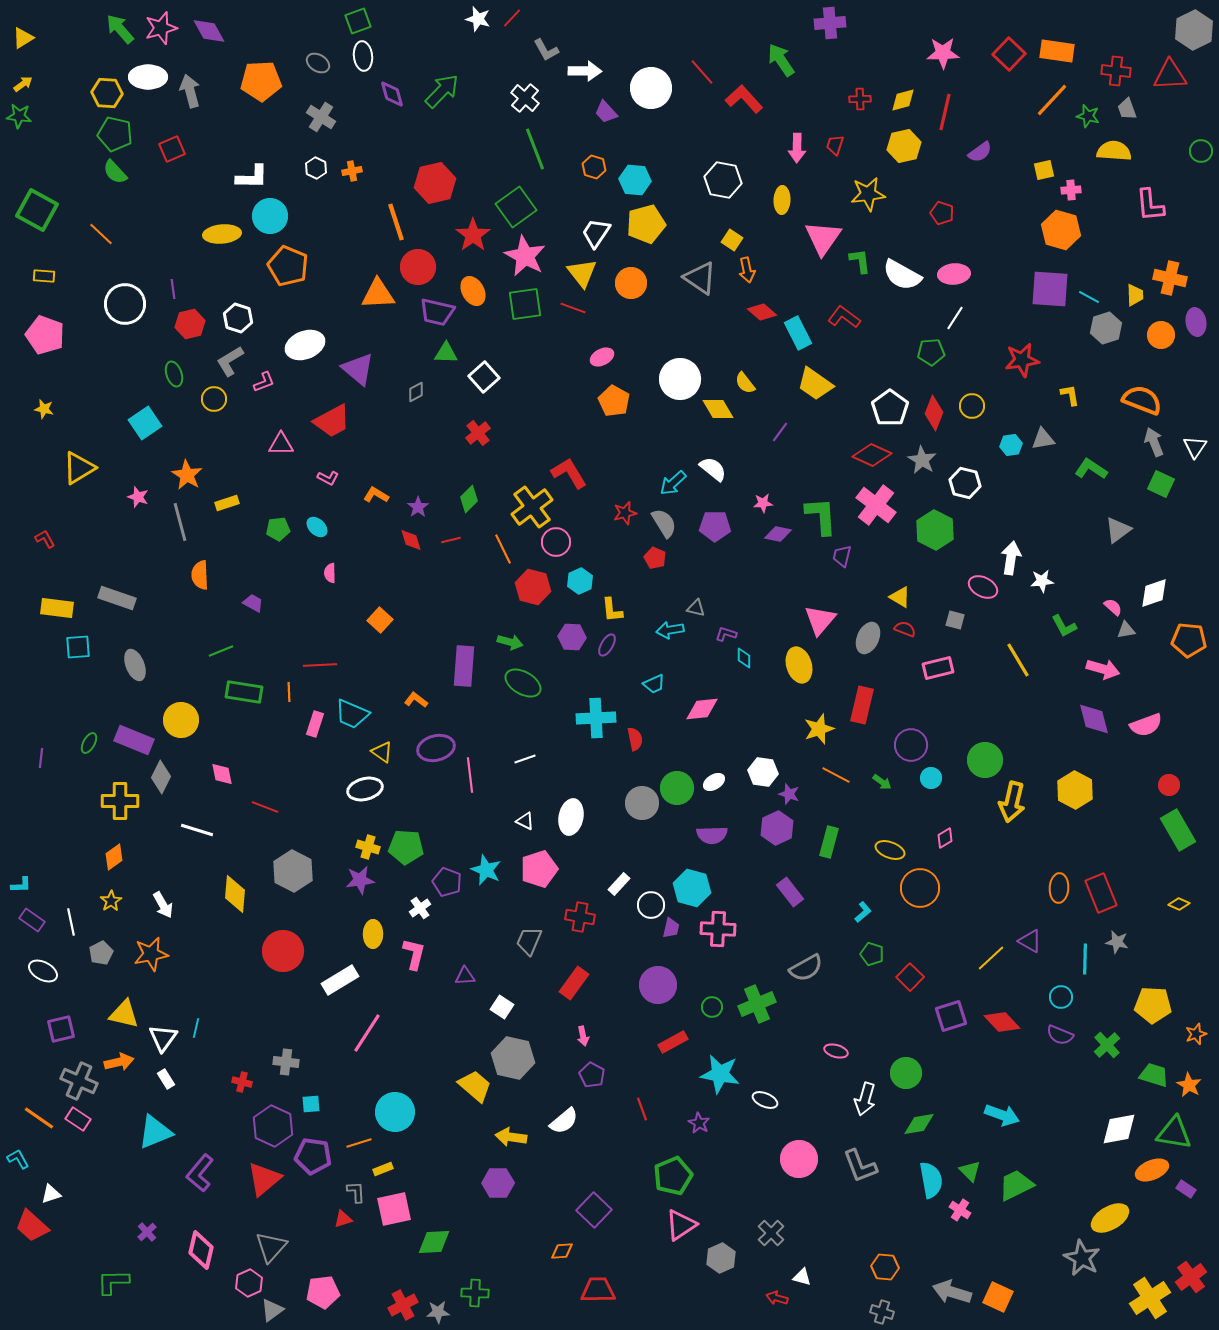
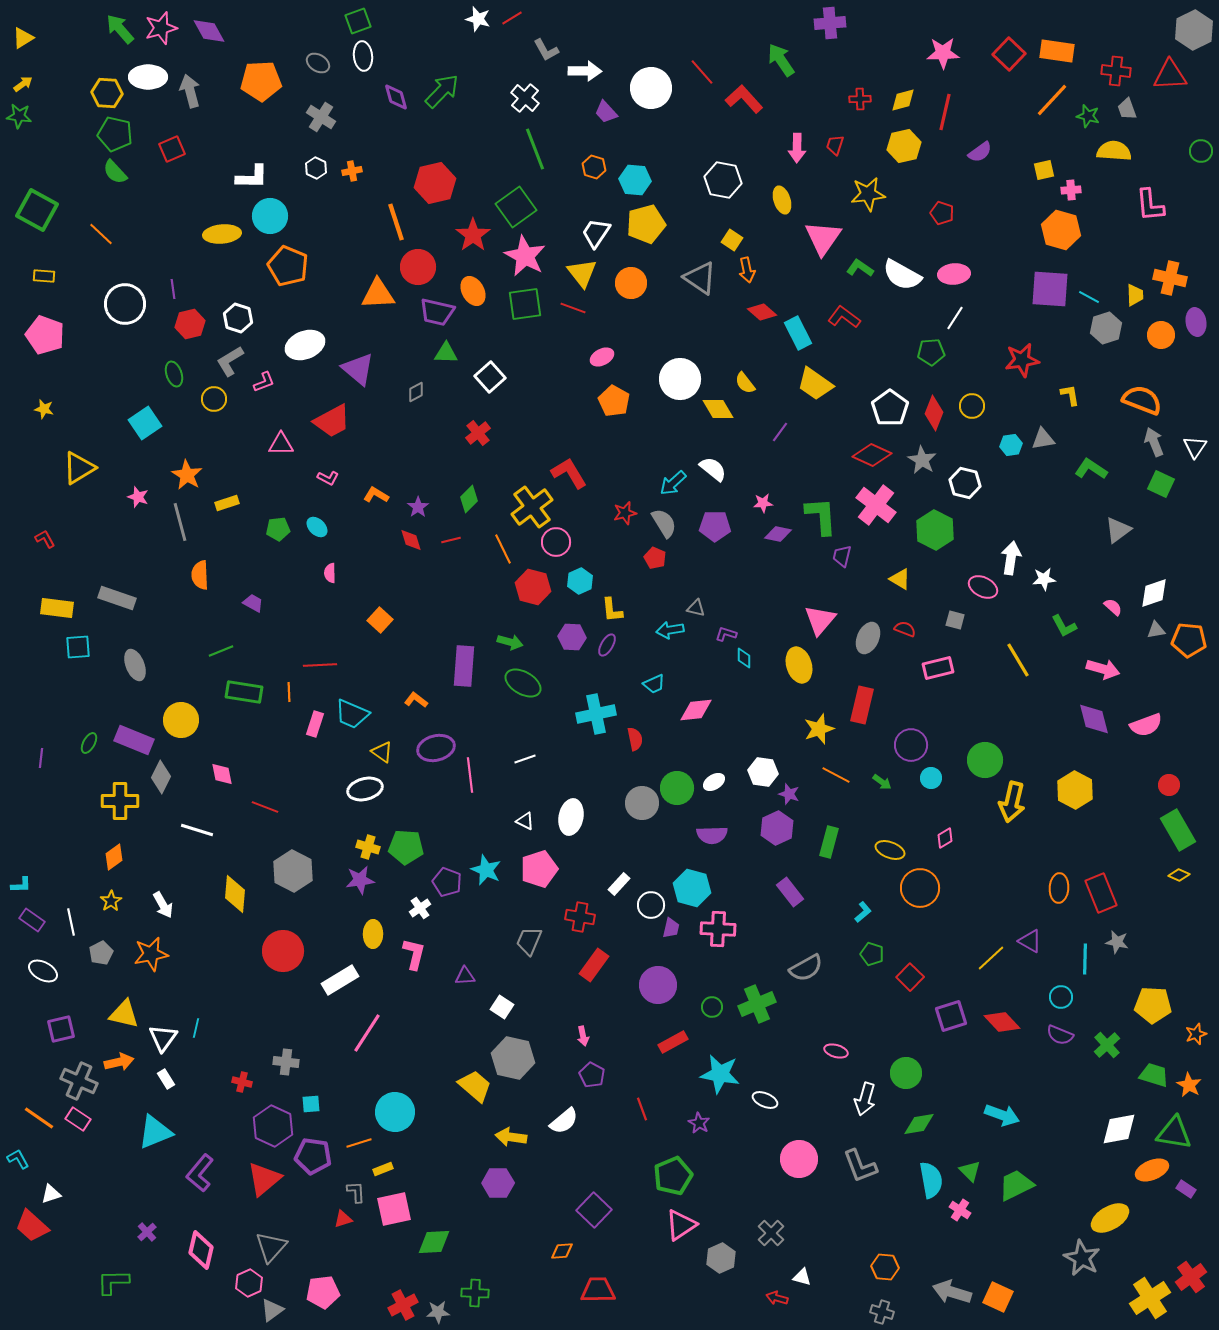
red line at (512, 18): rotated 15 degrees clockwise
purple diamond at (392, 94): moved 4 px right, 3 px down
yellow ellipse at (782, 200): rotated 20 degrees counterclockwise
green L-shape at (860, 261): moved 7 px down; rotated 48 degrees counterclockwise
white square at (484, 377): moved 6 px right
white star at (1042, 581): moved 2 px right, 2 px up
yellow triangle at (900, 597): moved 18 px up
gray triangle at (1126, 630): moved 30 px right
pink diamond at (702, 709): moved 6 px left, 1 px down
cyan cross at (596, 718): moved 4 px up; rotated 9 degrees counterclockwise
yellow diamond at (1179, 904): moved 29 px up
red rectangle at (574, 983): moved 20 px right, 18 px up
